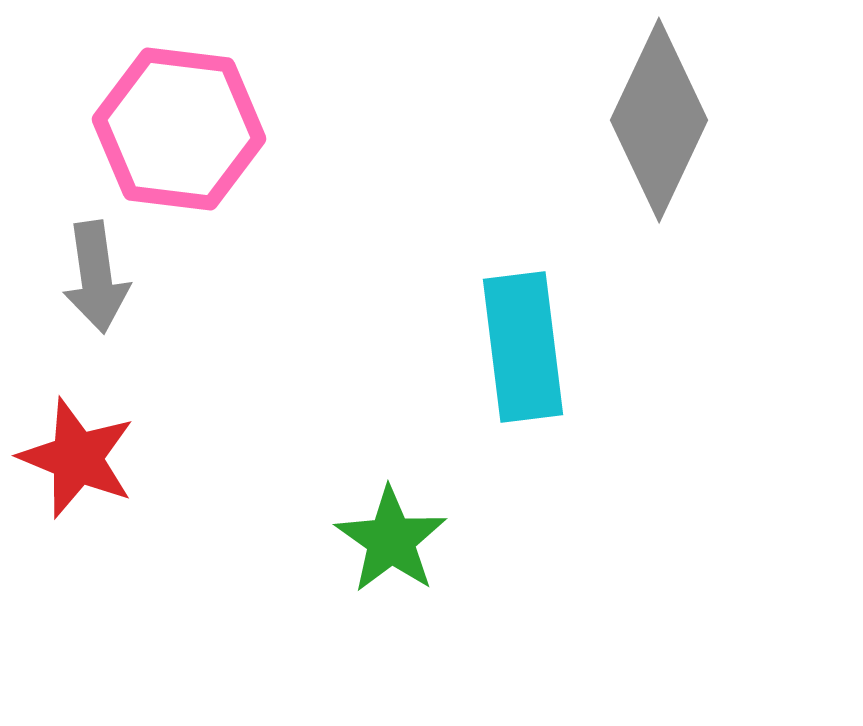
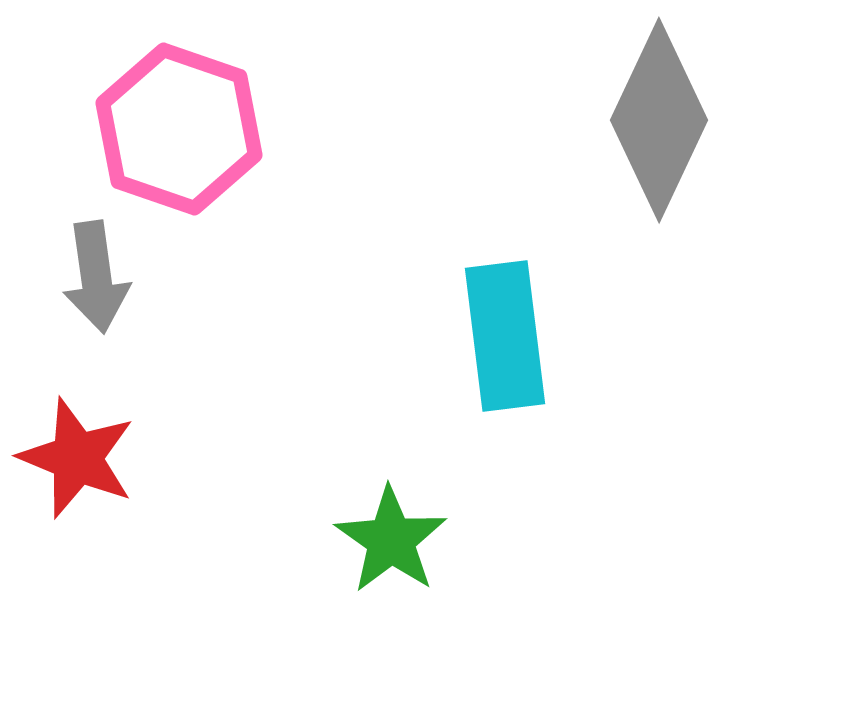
pink hexagon: rotated 12 degrees clockwise
cyan rectangle: moved 18 px left, 11 px up
